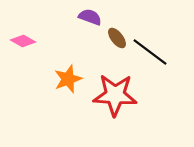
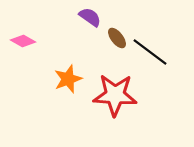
purple semicircle: rotated 15 degrees clockwise
